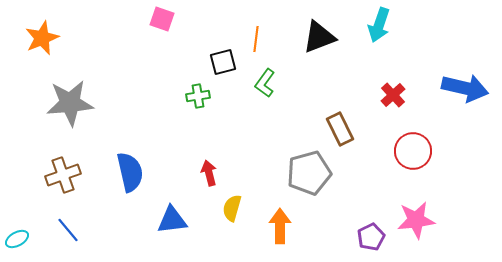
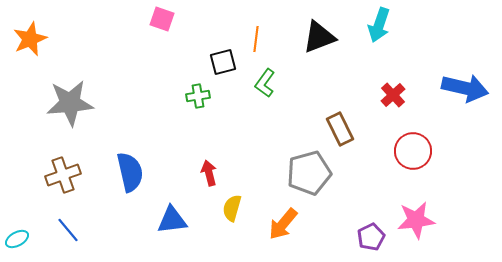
orange star: moved 12 px left, 1 px down
orange arrow: moved 3 px right, 2 px up; rotated 140 degrees counterclockwise
